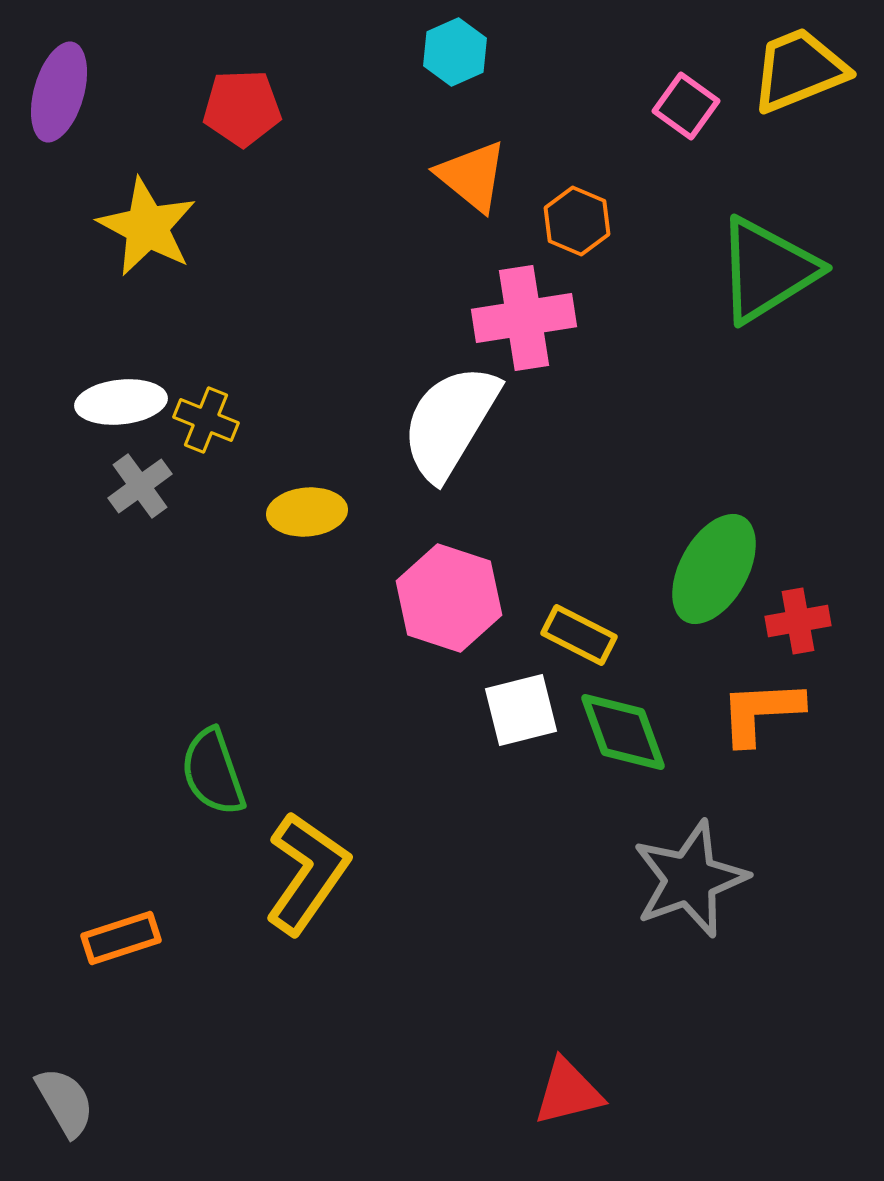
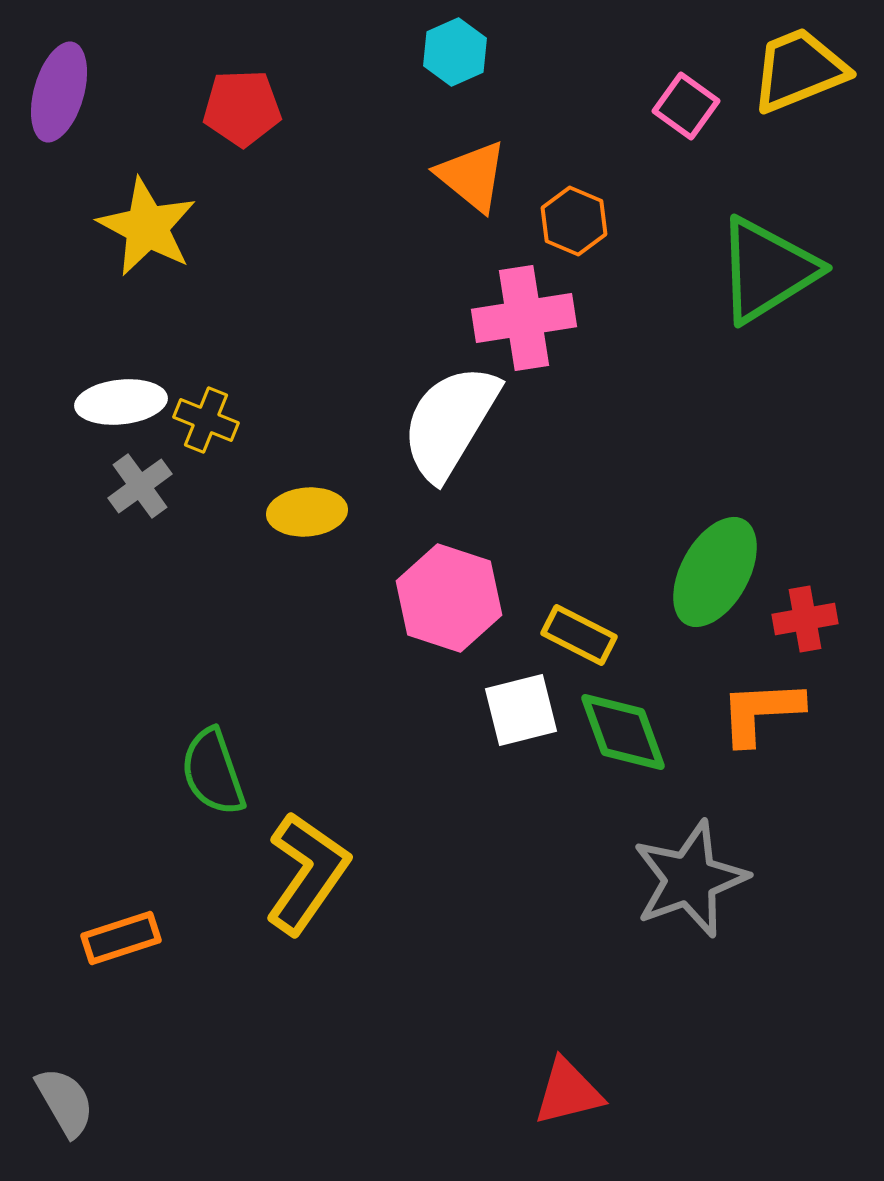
orange hexagon: moved 3 px left
green ellipse: moved 1 px right, 3 px down
red cross: moved 7 px right, 2 px up
